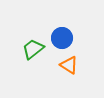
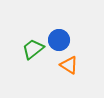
blue circle: moved 3 px left, 2 px down
